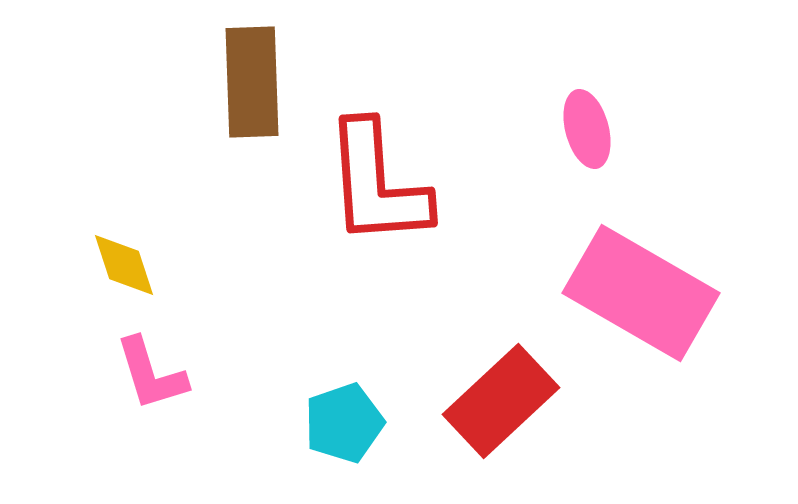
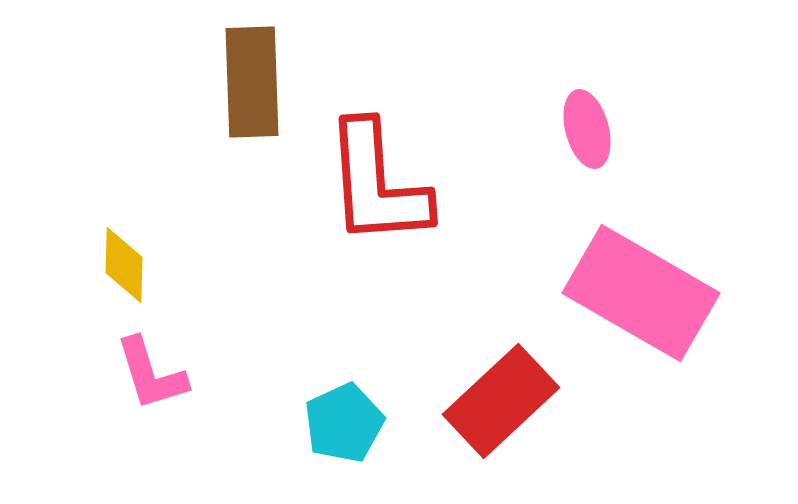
yellow diamond: rotated 20 degrees clockwise
cyan pentagon: rotated 6 degrees counterclockwise
